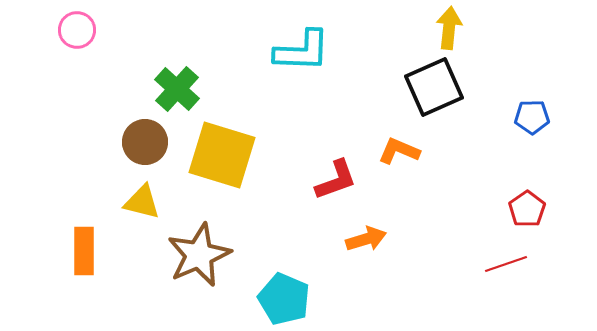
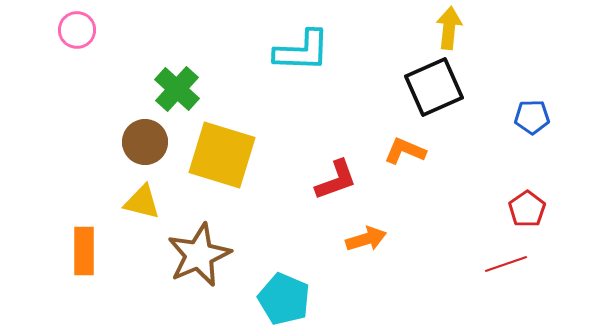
orange L-shape: moved 6 px right
